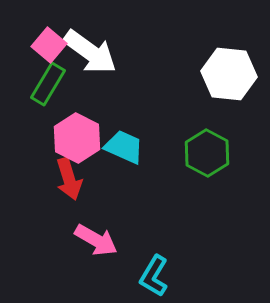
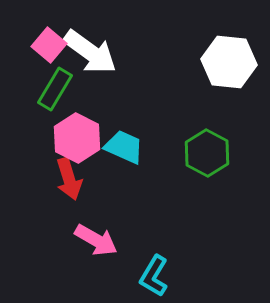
white hexagon: moved 12 px up
green rectangle: moved 7 px right, 5 px down
